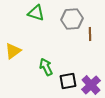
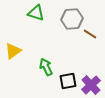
brown line: rotated 56 degrees counterclockwise
